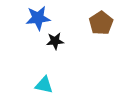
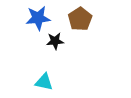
brown pentagon: moved 21 px left, 4 px up
cyan triangle: moved 3 px up
